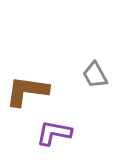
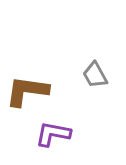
purple L-shape: moved 1 px left, 1 px down
